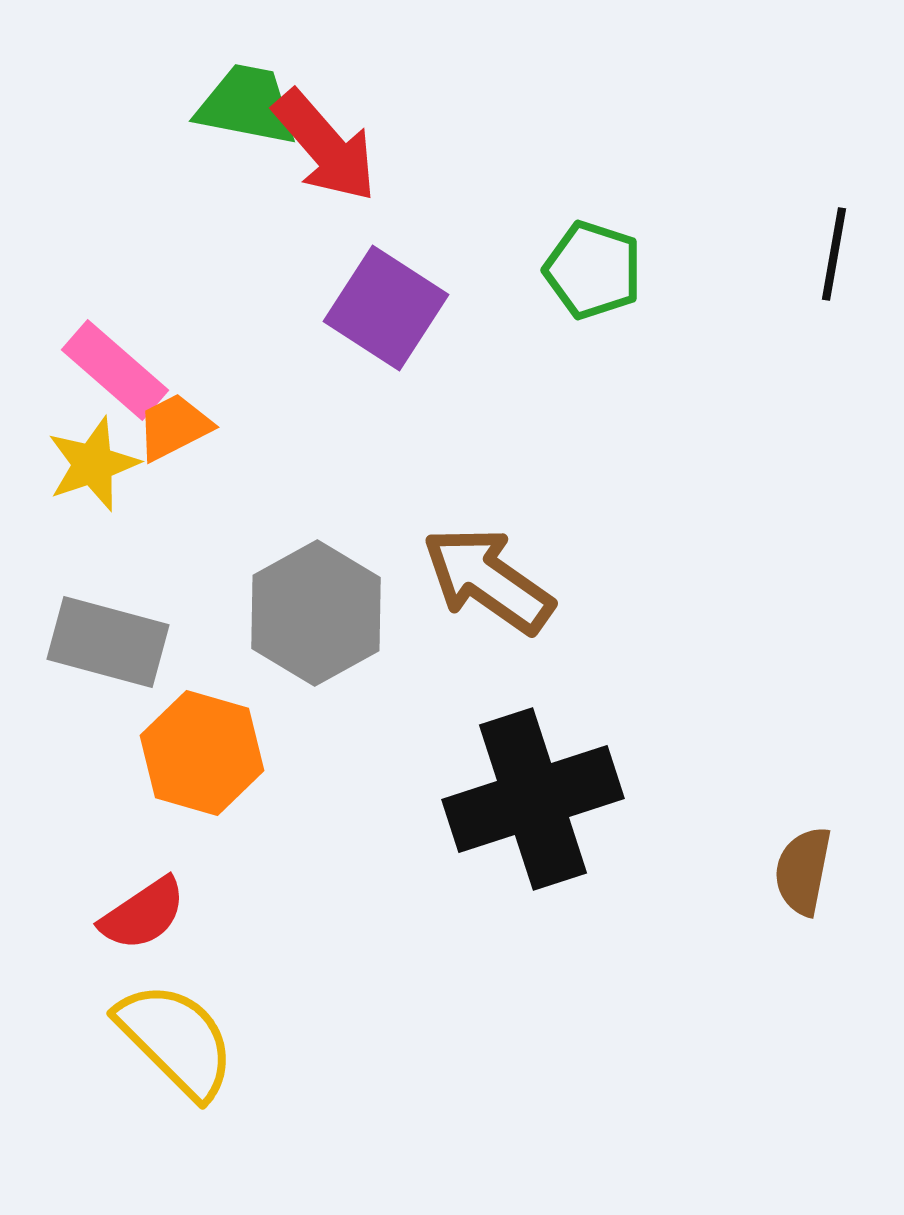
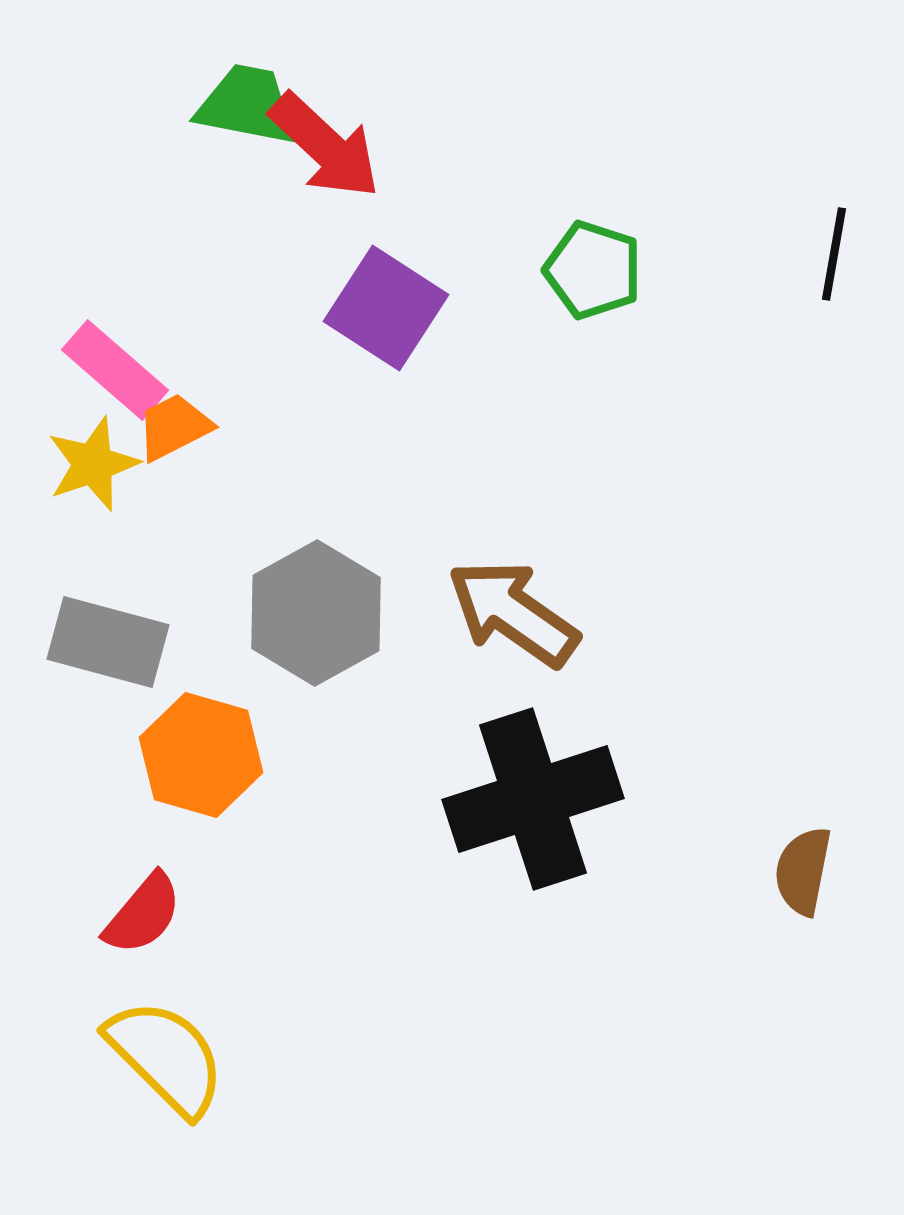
red arrow: rotated 6 degrees counterclockwise
brown arrow: moved 25 px right, 33 px down
orange hexagon: moved 1 px left, 2 px down
red semicircle: rotated 16 degrees counterclockwise
yellow semicircle: moved 10 px left, 17 px down
